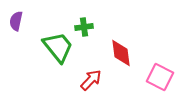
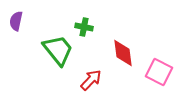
green cross: rotated 18 degrees clockwise
green trapezoid: moved 3 px down
red diamond: moved 2 px right
pink square: moved 1 px left, 5 px up
